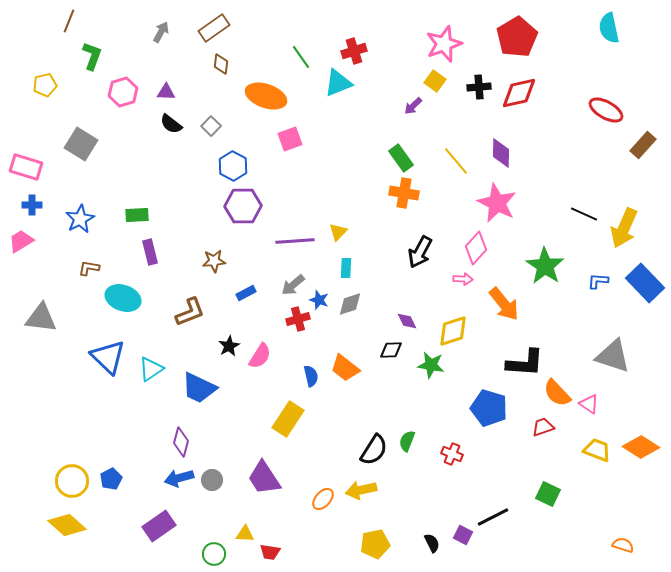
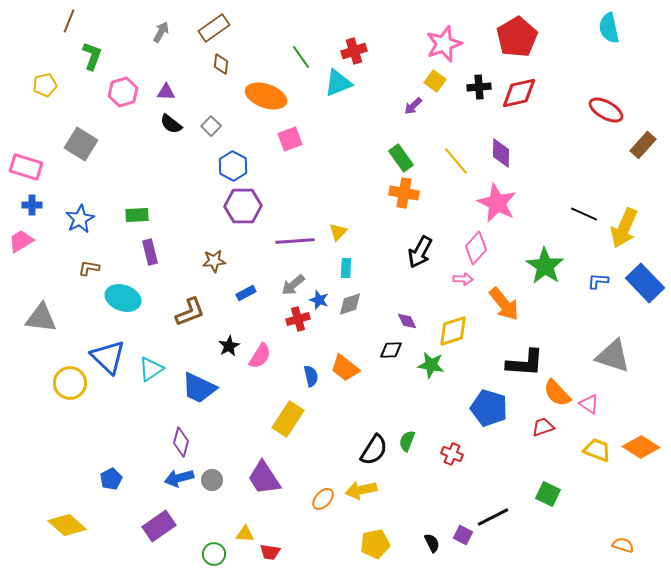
yellow circle at (72, 481): moved 2 px left, 98 px up
